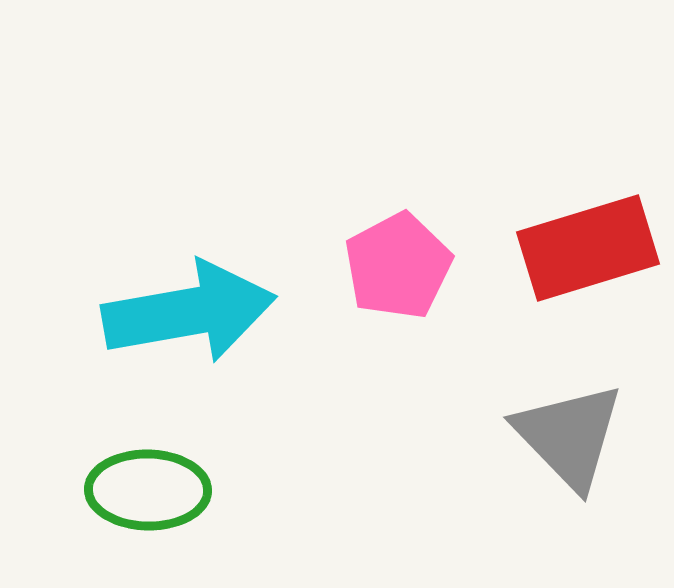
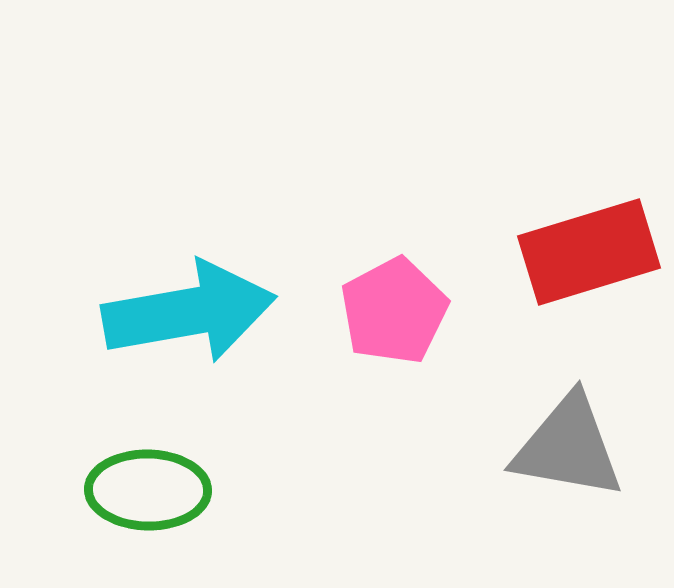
red rectangle: moved 1 px right, 4 px down
pink pentagon: moved 4 px left, 45 px down
gray triangle: moved 1 px left, 11 px down; rotated 36 degrees counterclockwise
